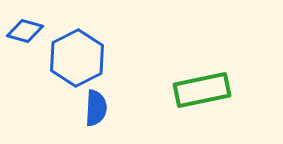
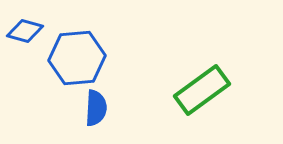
blue hexagon: rotated 22 degrees clockwise
green rectangle: rotated 24 degrees counterclockwise
